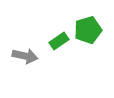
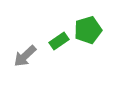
gray arrow: rotated 125 degrees clockwise
